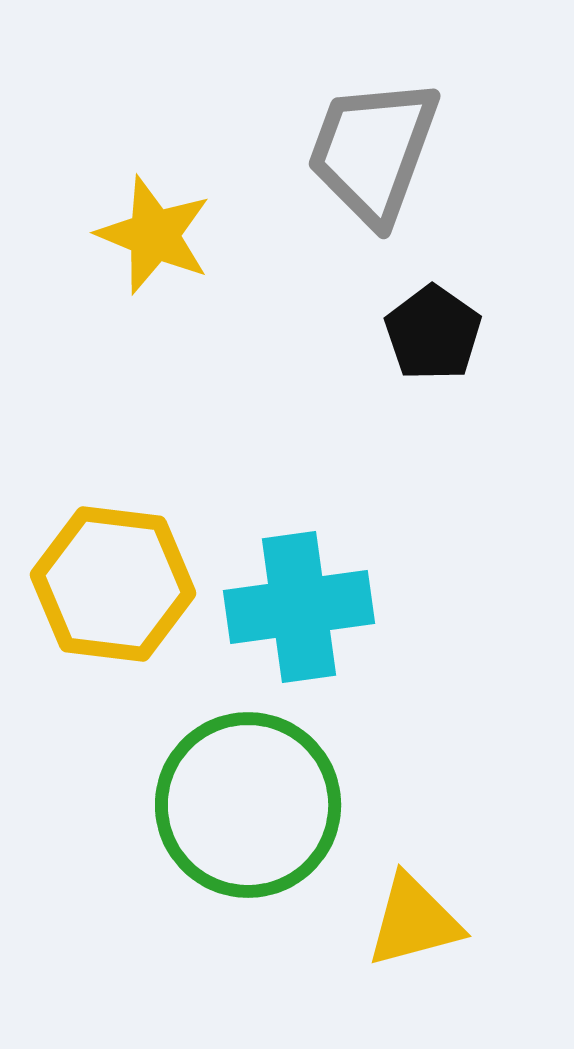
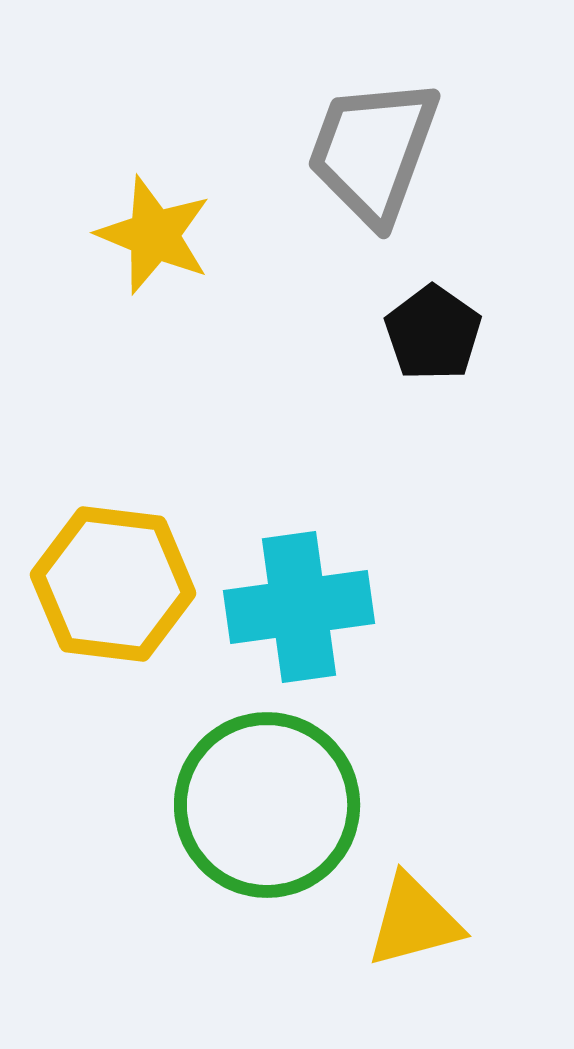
green circle: moved 19 px right
